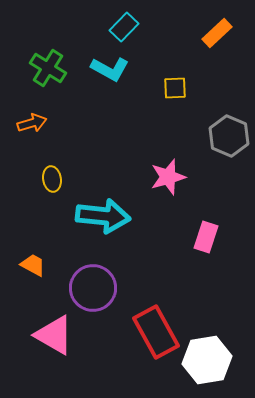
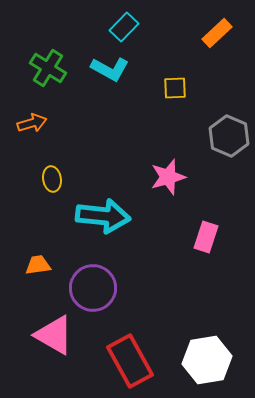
orange trapezoid: moved 5 px right; rotated 36 degrees counterclockwise
red rectangle: moved 26 px left, 29 px down
